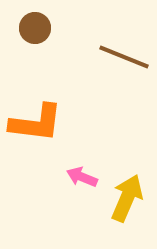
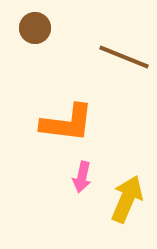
orange L-shape: moved 31 px right
pink arrow: rotated 100 degrees counterclockwise
yellow arrow: moved 1 px down
